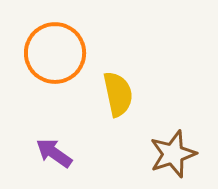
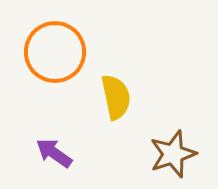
orange circle: moved 1 px up
yellow semicircle: moved 2 px left, 3 px down
